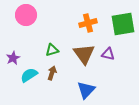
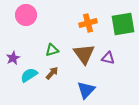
purple triangle: moved 4 px down
brown arrow: rotated 24 degrees clockwise
